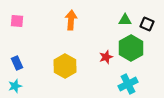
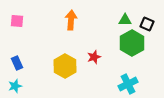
green hexagon: moved 1 px right, 5 px up
red star: moved 12 px left
